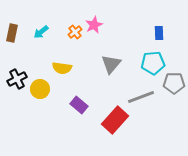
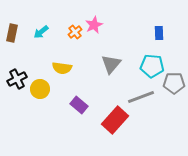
cyan pentagon: moved 1 px left, 3 px down; rotated 10 degrees clockwise
